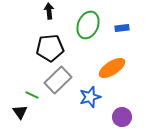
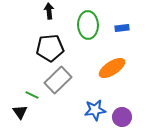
green ellipse: rotated 24 degrees counterclockwise
blue star: moved 5 px right, 13 px down; rotated 10 degrees clockwise
